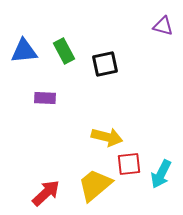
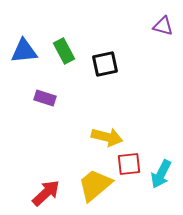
purple rectangle: rotated 15 degrees clockwise
